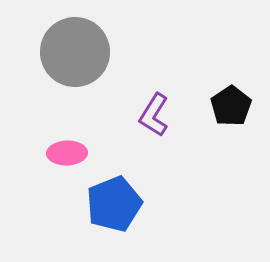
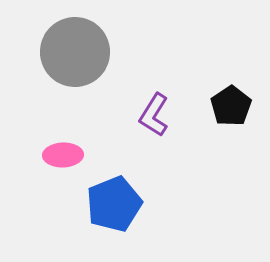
pink ellipse: moved 4 px left, 2 px down
